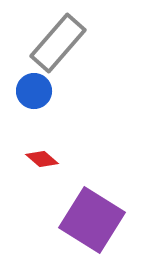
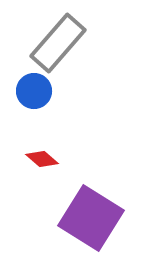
purple square: moved 1 px left, 2 px up
